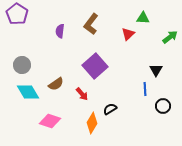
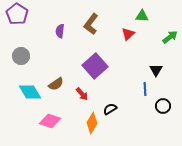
green triangle: moved 1 px left, 2 px up
gray circle: moved 1 px left, 9 px up
cyan diamond: moved 2 px right
